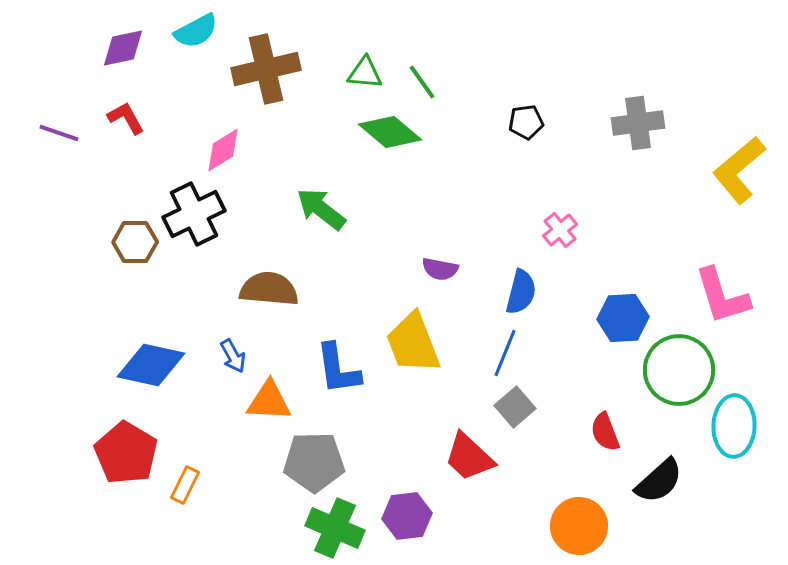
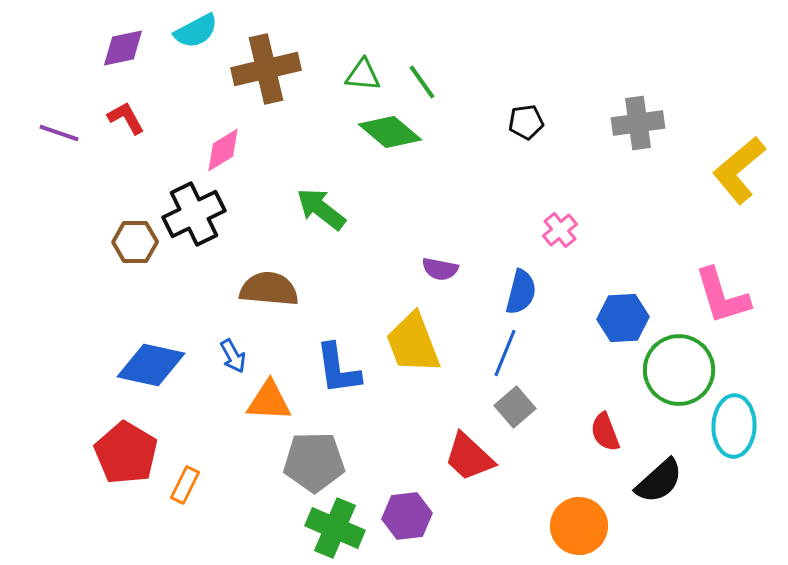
green triangle: moved 2 px left, 2 px down
